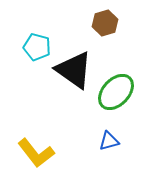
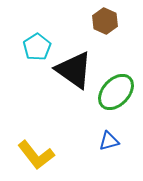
brown hexagon: moved 2 px up; rotated 20 degrees counterclockwise
cyan pentagon: rotated 24 degrees clockwise
yellow L-shape: moved 2 px down
